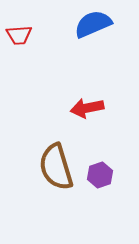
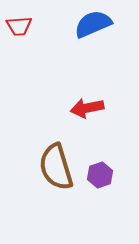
red trapezoid: moved 9 px up
